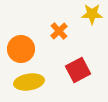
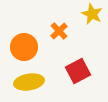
yellow star: rotated 25 degrees clockwise
orange circle: moved 3 px right, 2 px up
red square: moved 1 px down
